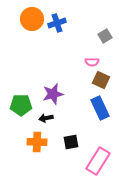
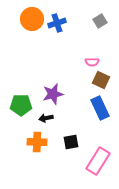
gray square: moved 5 px left, 15 px up
